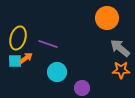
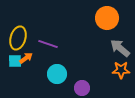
cyan circle: moved 2 px down
